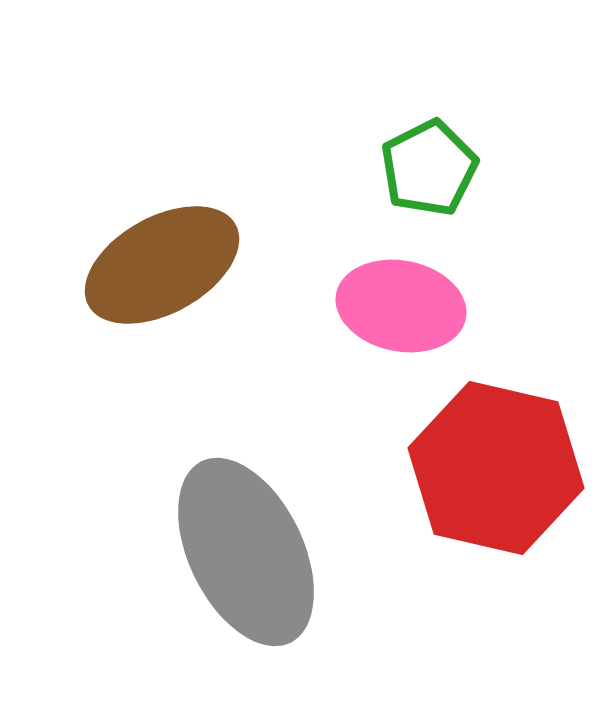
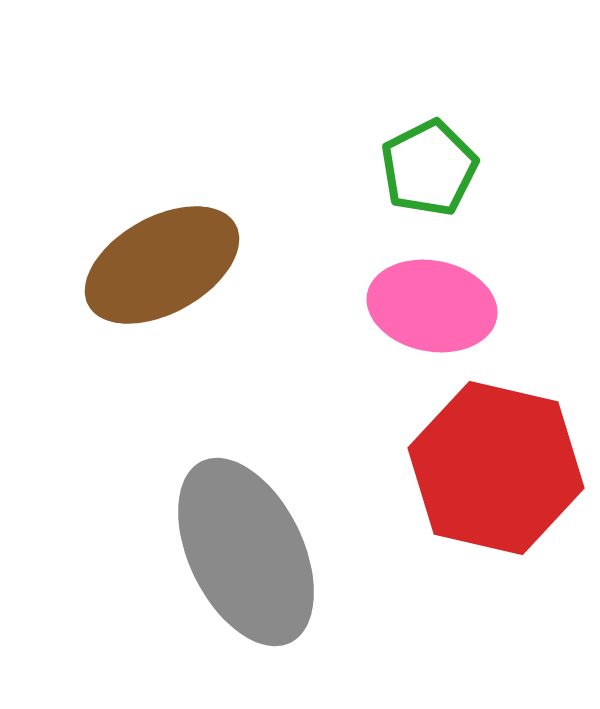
pink ellipse: moved 31 px right
